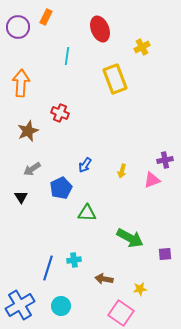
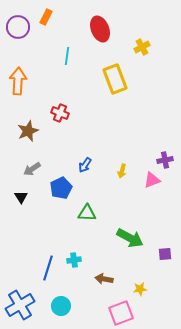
orange arrow: moved 3 px left, 2 px up
pink square: rotated 35 degrees clockwise
